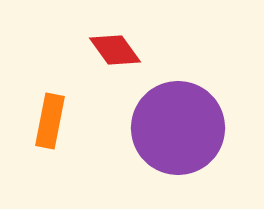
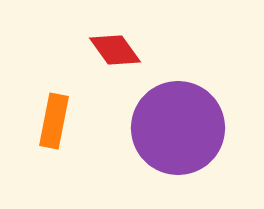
orange rectangle: moved 4 px right
